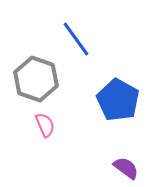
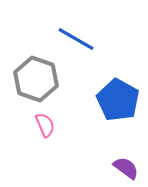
blue line: rotated 24 degrees counterclockwise
